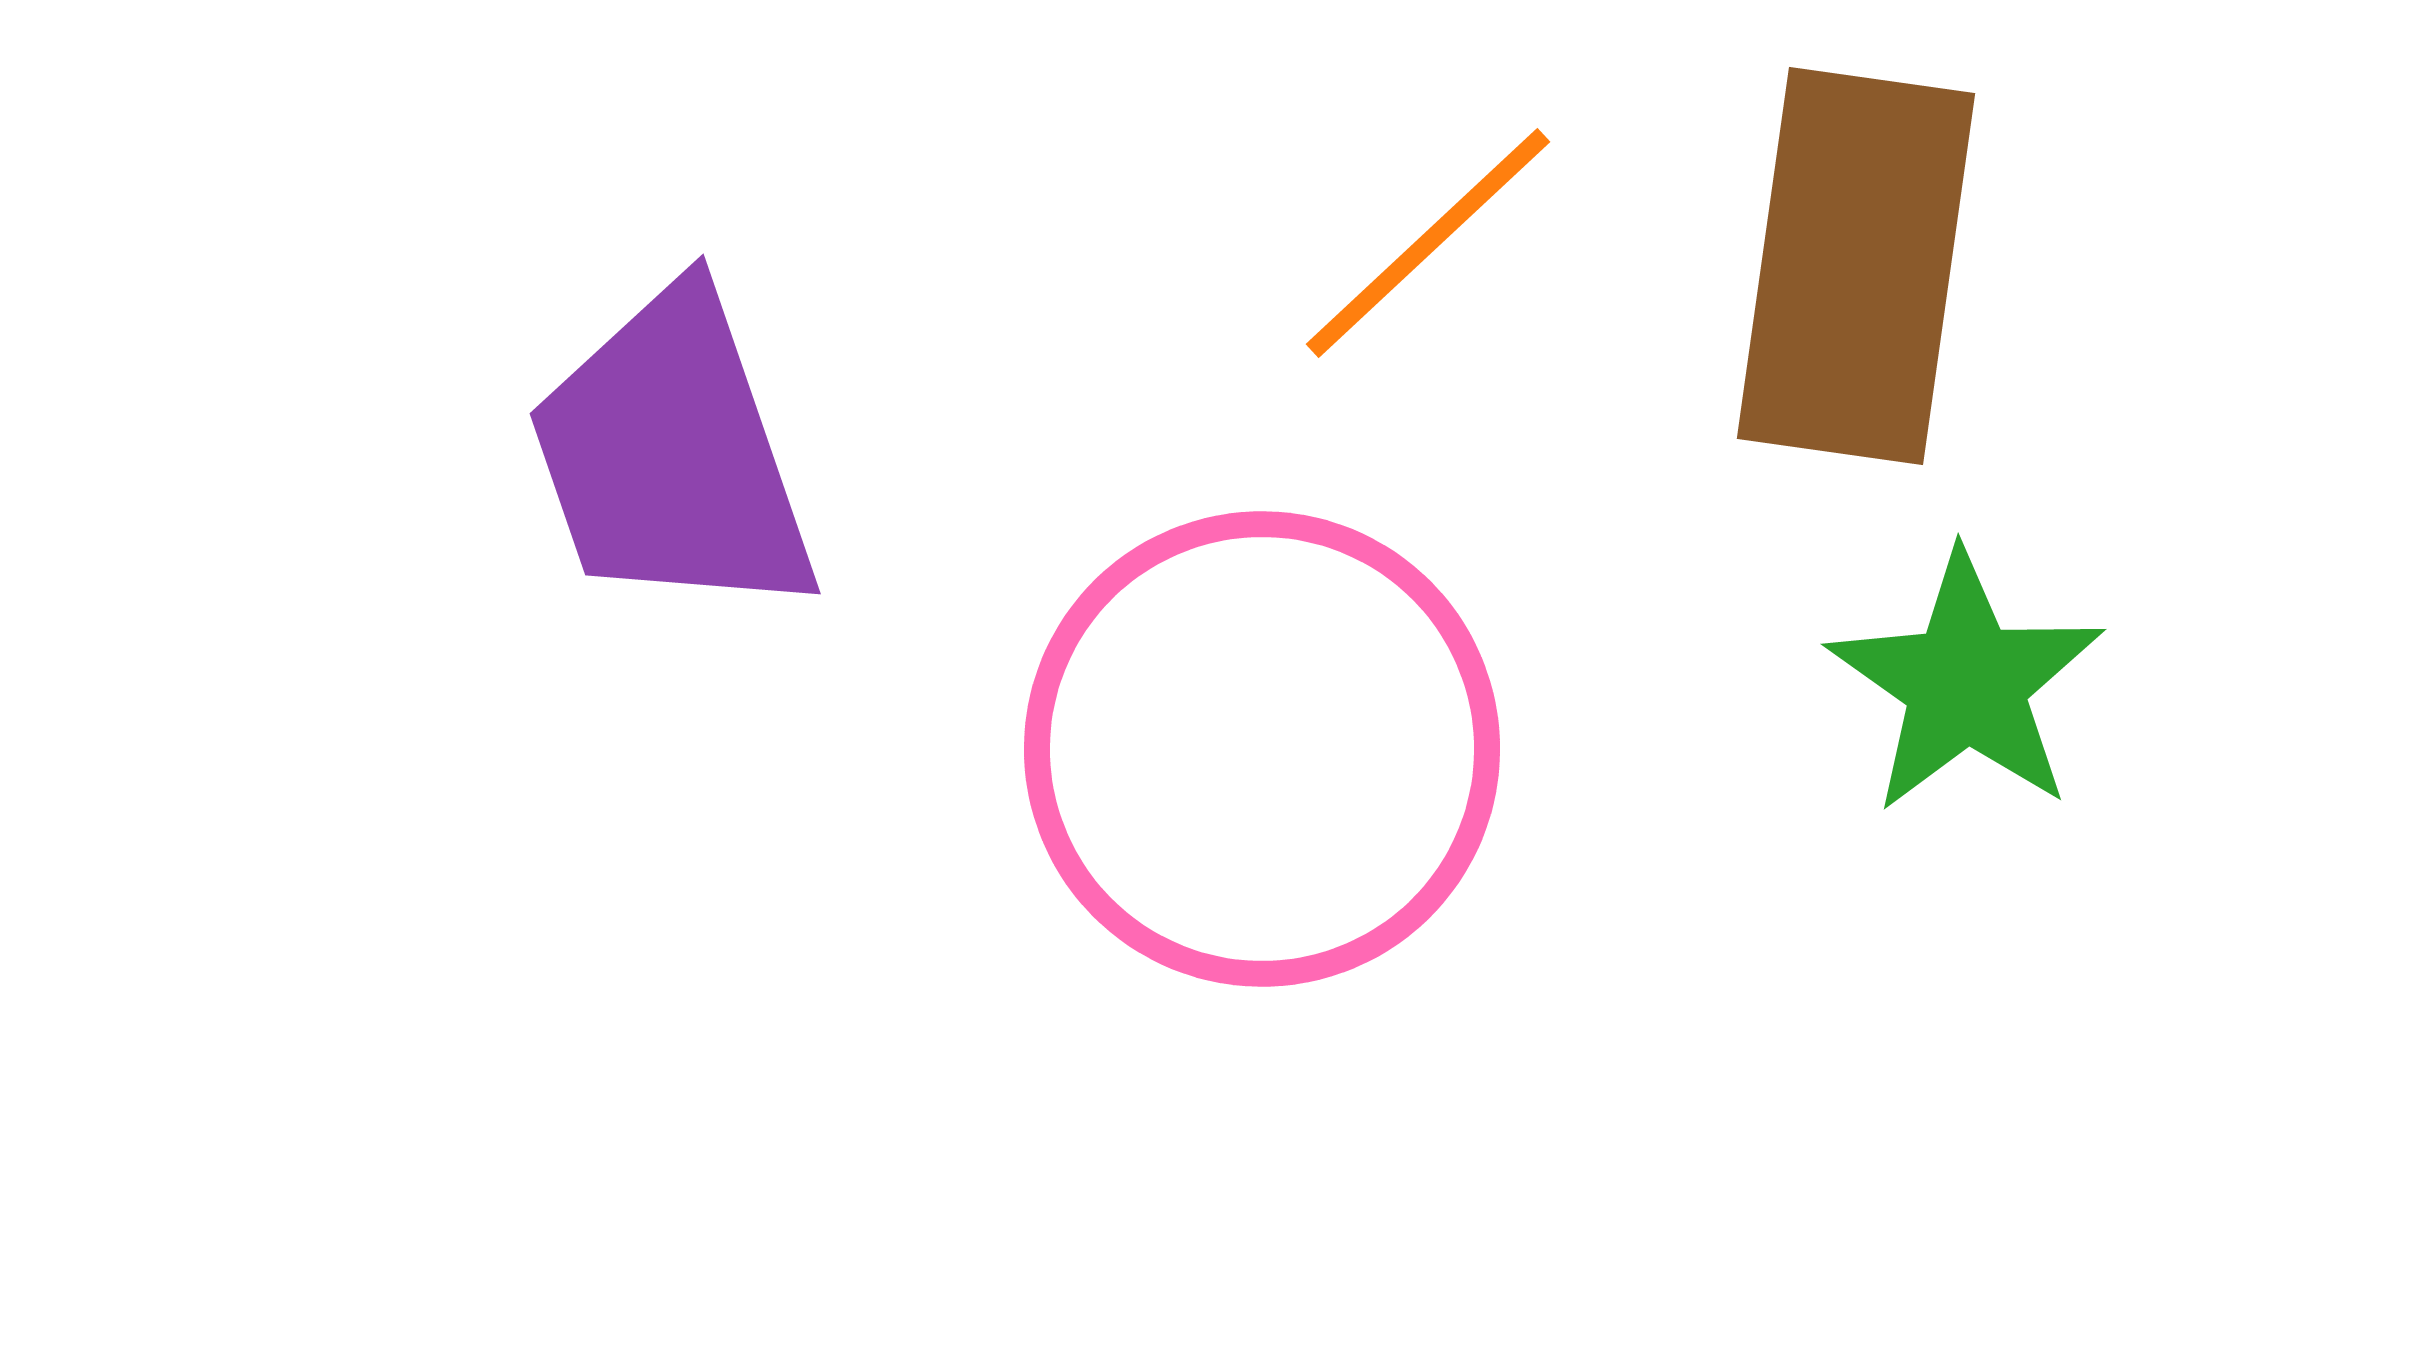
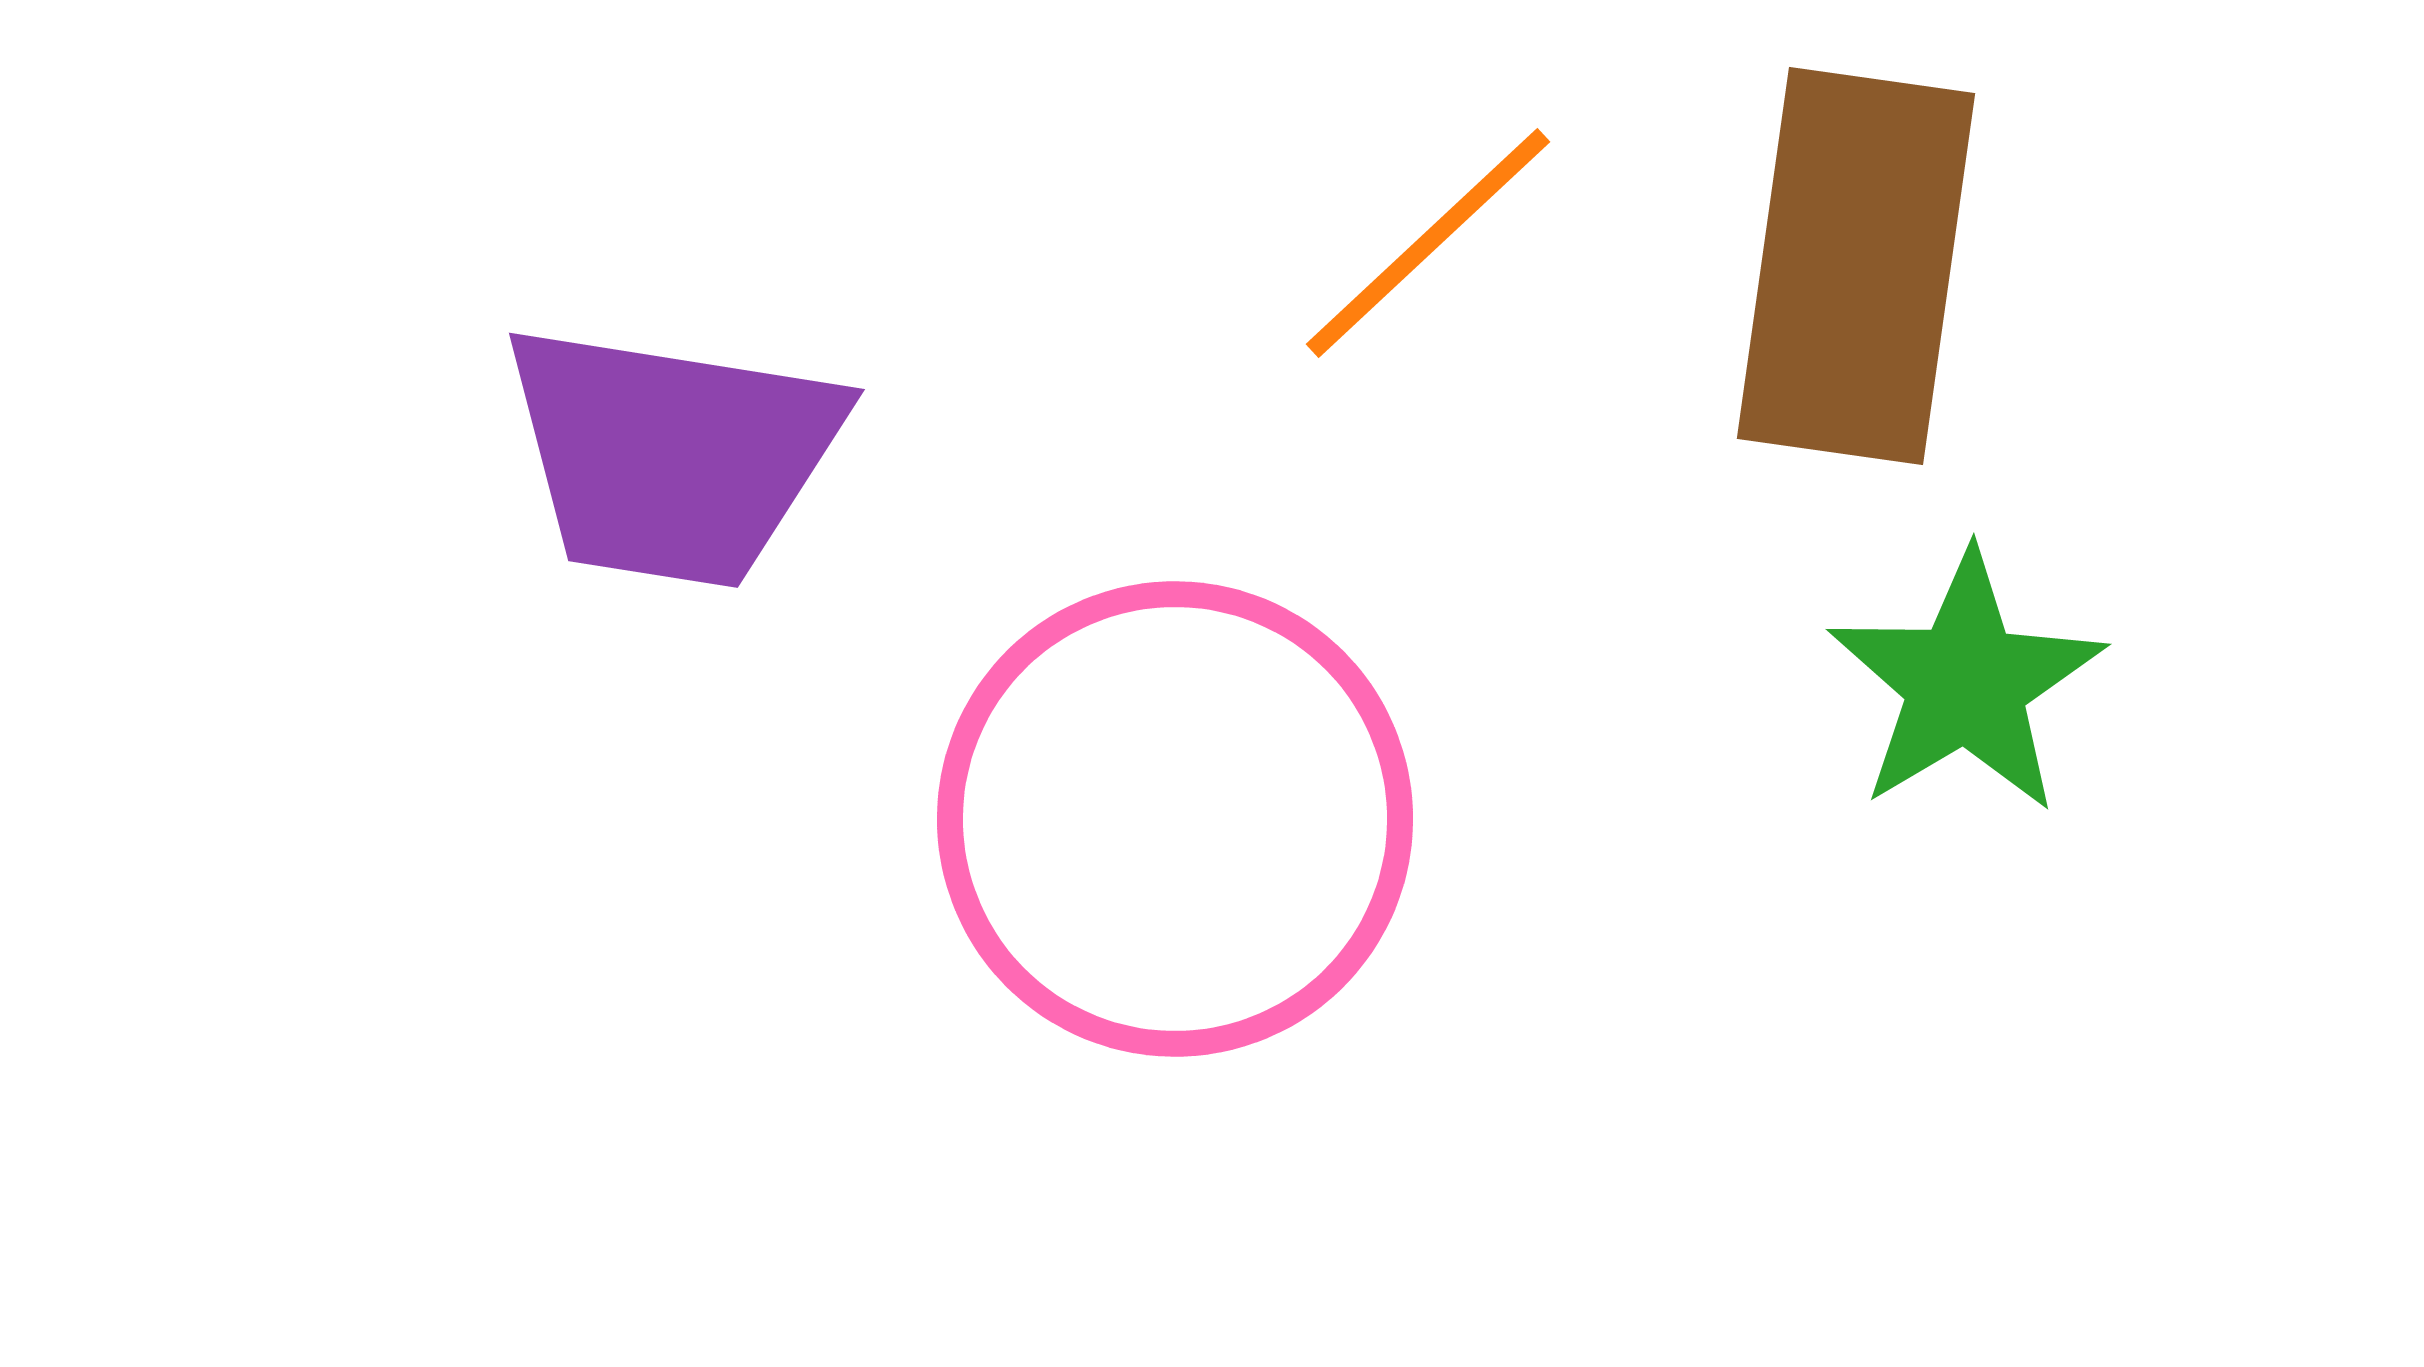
purple trapezoid: rotated 62 degrees counterclockwise
green star: rotated 6 degrees clockwise
pink circle: moved 87 px left, 70 px down
